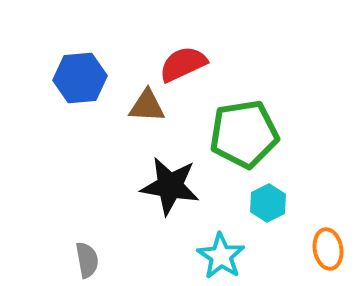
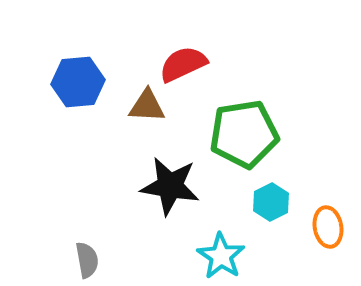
blue hexagon: moved 2 px left, 4 px down
cyan hexagon: moved 3 px right, 1 px up
orange ellipse: moved 22 px up
